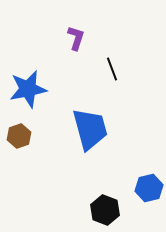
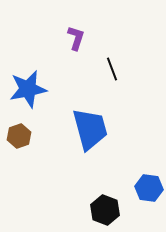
blue hexagon: rotated 20 degrees clockwise
